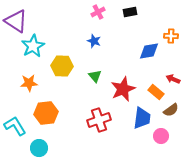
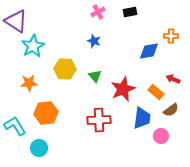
yellow hexagon: moved 3 px right, 3 px down
red cross: rotated 15 degrees clockwise
